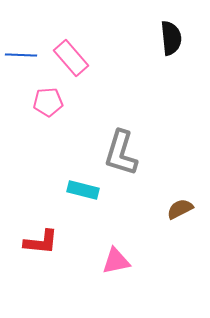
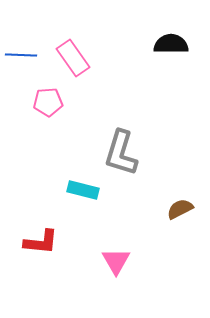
black semicircle: moved 6 px down; rotated 84 degrees counterclockwise
pink rectangle: moved 2 px right; rotated 6 degrees clockwise
pink triangle: rotated 48 degrees counterclockwise
